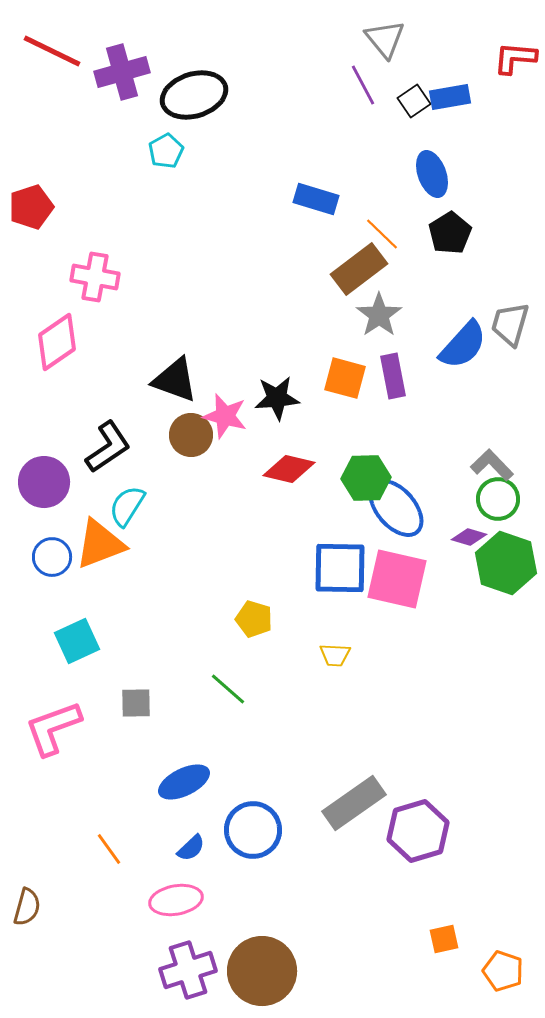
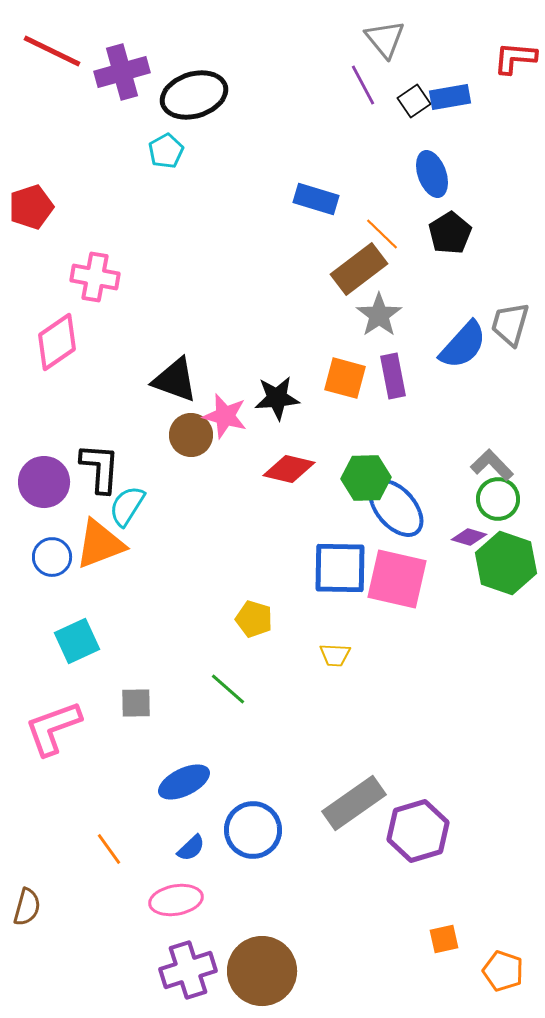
black L-shape at (108, 447): moved 8 px left, 21 px down; rotated 52 degrees counterclockwise
